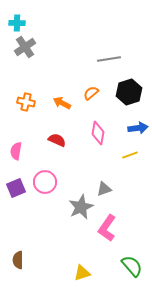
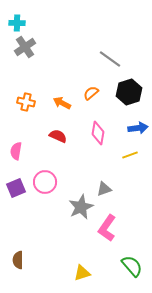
gray line: moved 1 px right; rotated 45 degrees clockwise
red semicircle: moved 1 px right, 4 px up
